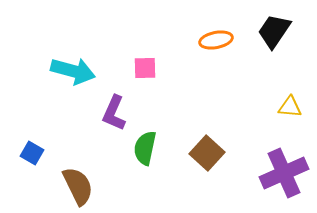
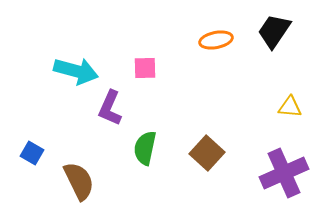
cyan arrow: moved 3 px right
purple L-shape: moved 4 px left, 5 px up
brown semicircle: moved 1 px right, 5 px up
